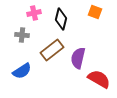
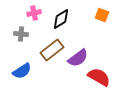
orange square: moved 7 px right, 3 px down
black diamond: rotated 45 degrees clockwise
gray cross: moved 1 px left, 1 px up
purple semicircle: rotated 140 degrees counterclockwise
red semicircle: moved 2 px up
